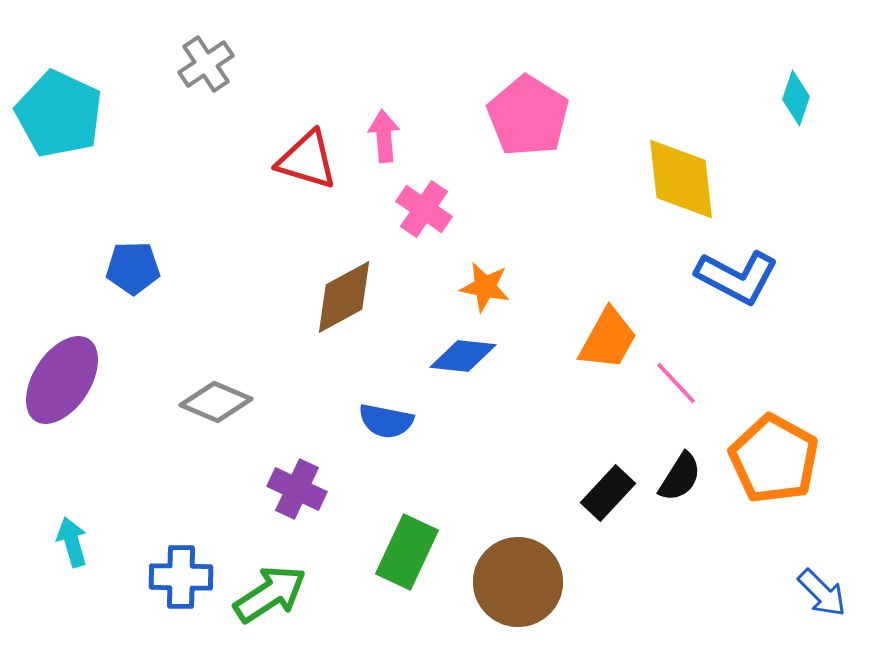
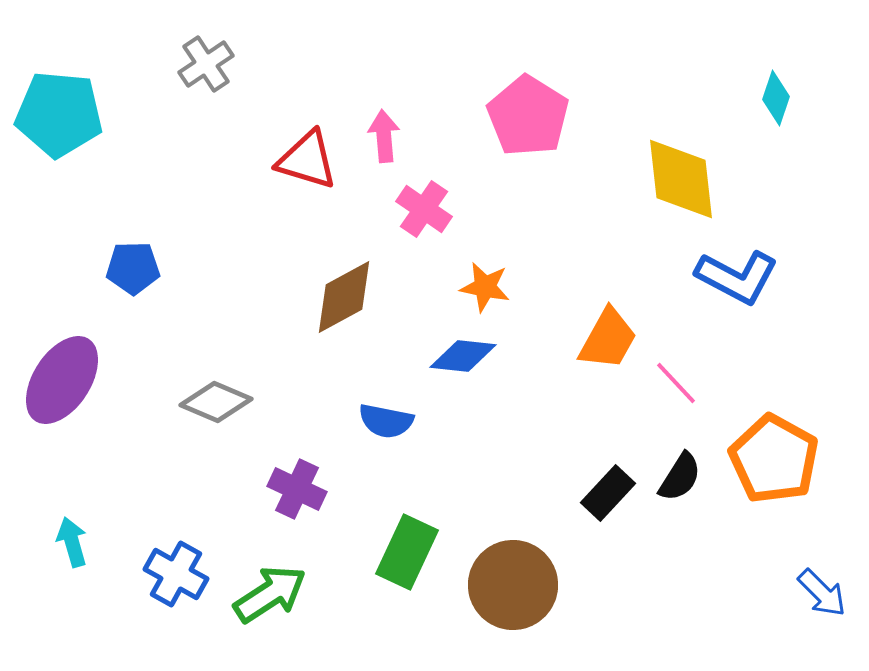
cyan diamond: moved 20 px left
cyan pentagon: rotated 20 degrees counterclockwise
blue cross: moved 5 px left, 3 px up; rotated 28 degrees clockwise
brown circle: moved 5 px left, 3 px down
